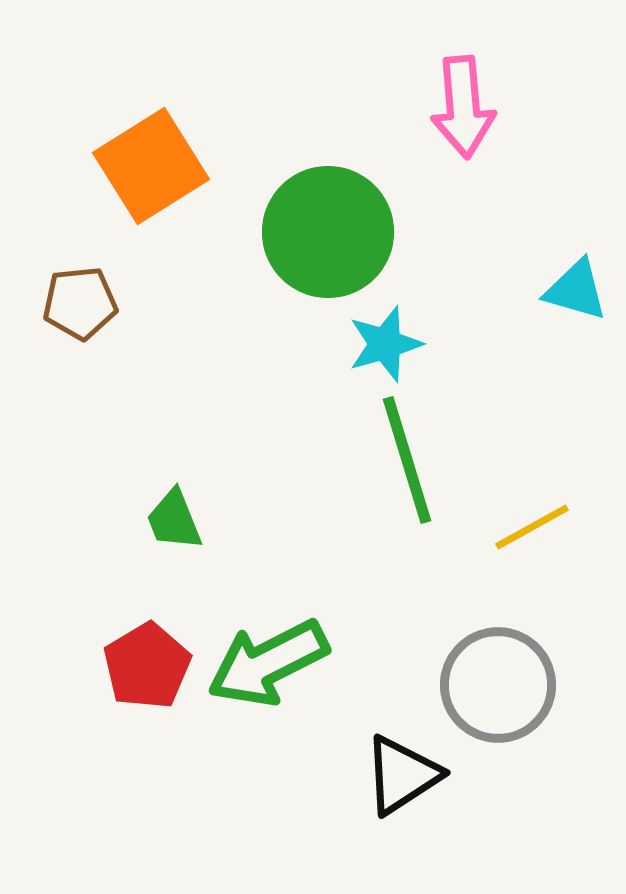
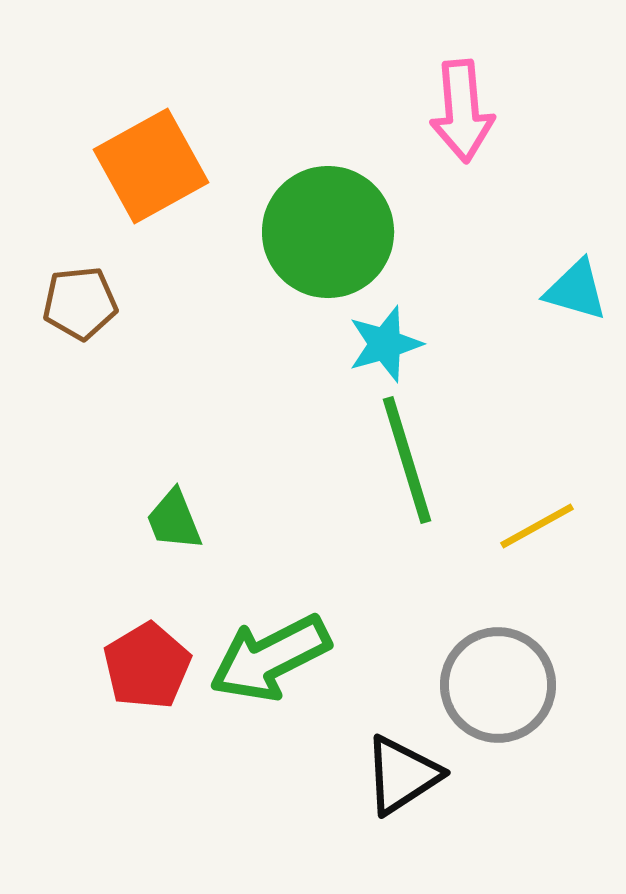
pink arrow: moved 1 px left, 4 px down
orange square: rotated 3 degrees clockwise
yellow line: moved 5 px right, 1 px up
green arrow: moved 2 px right, 5 px up
